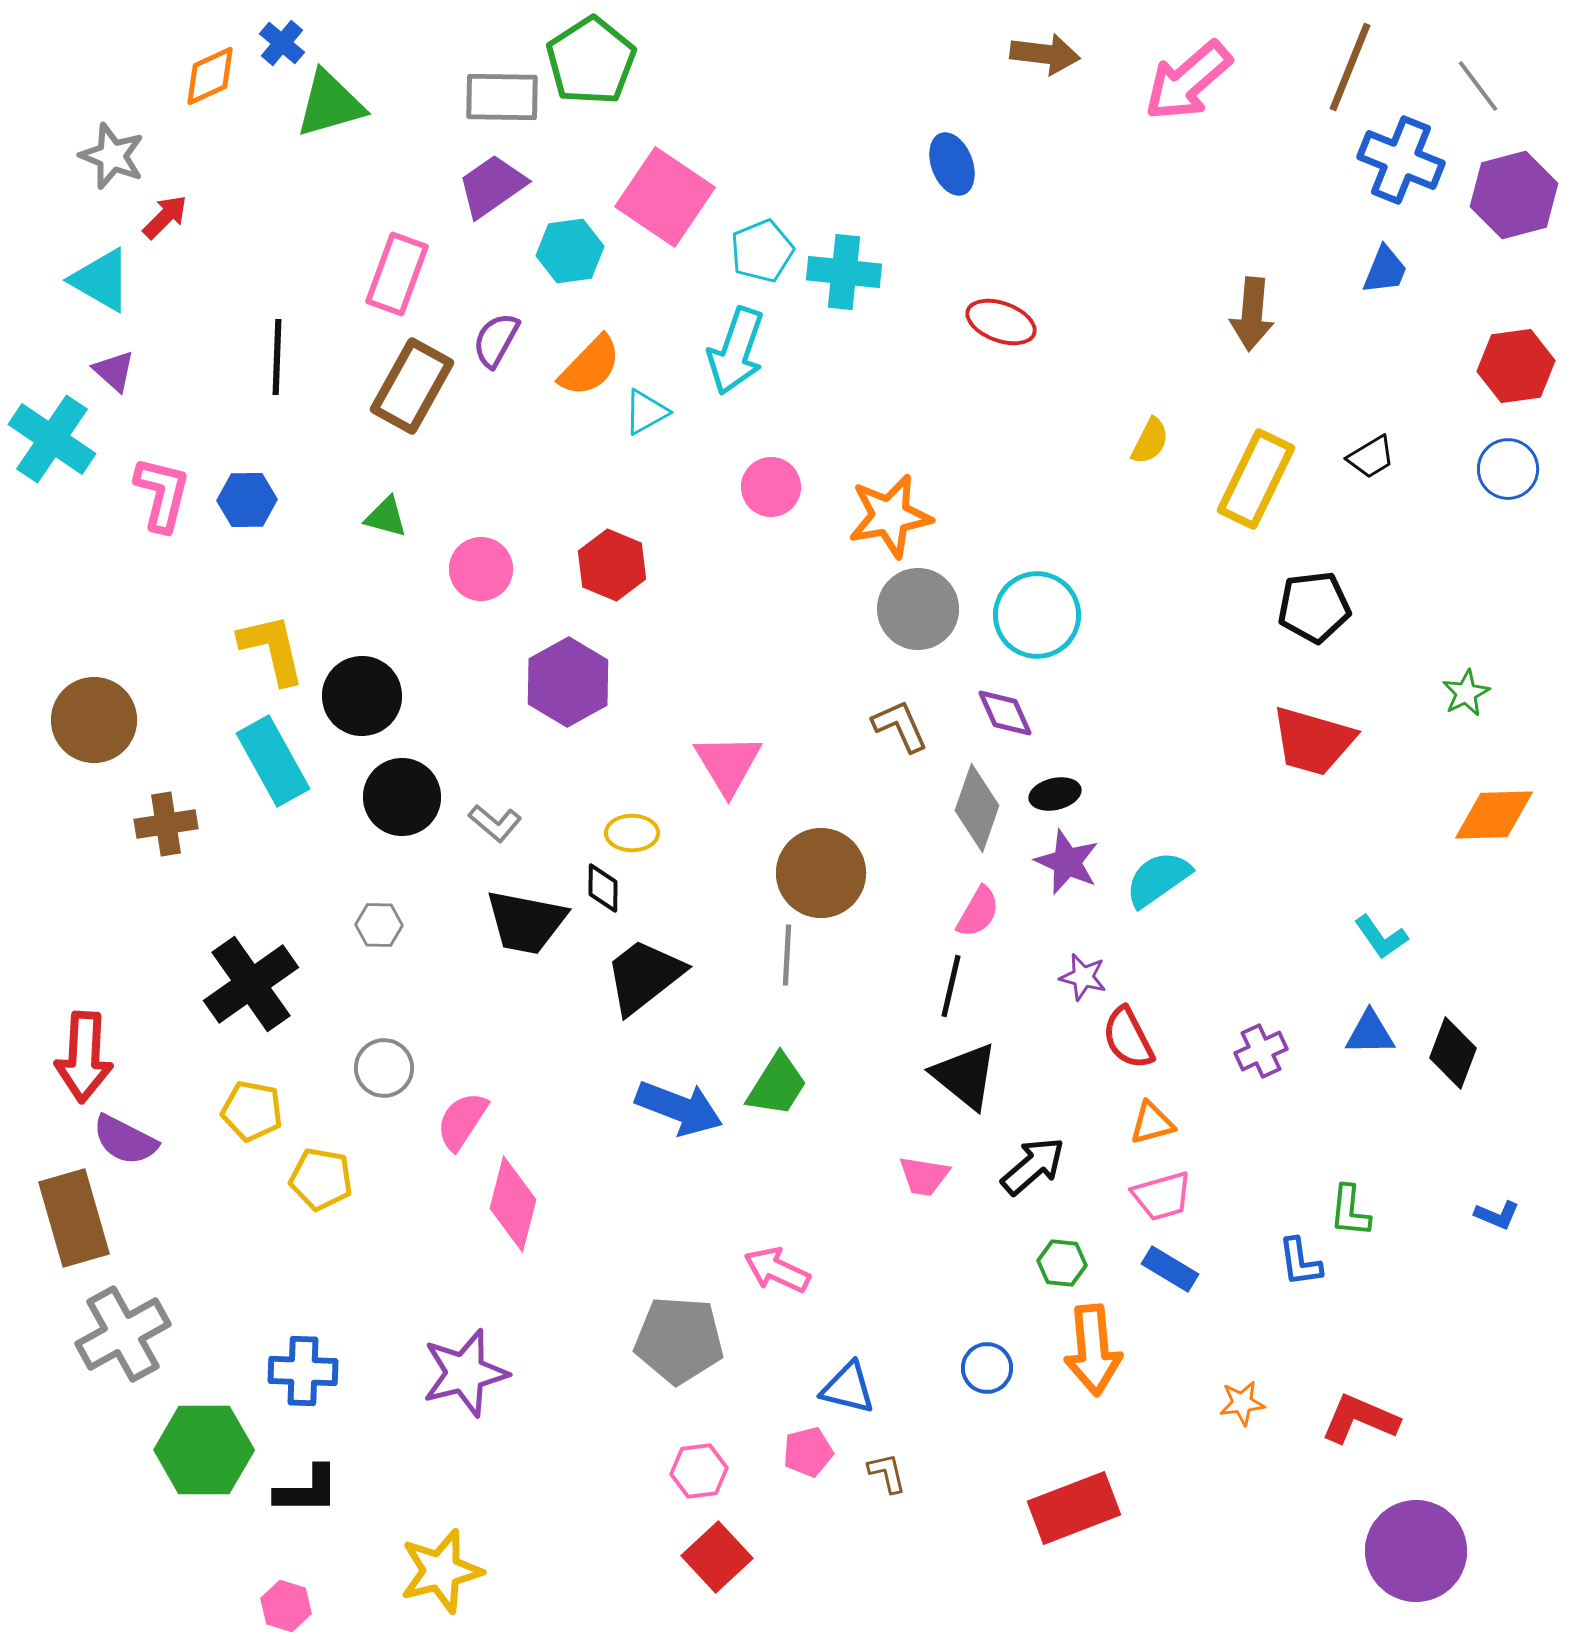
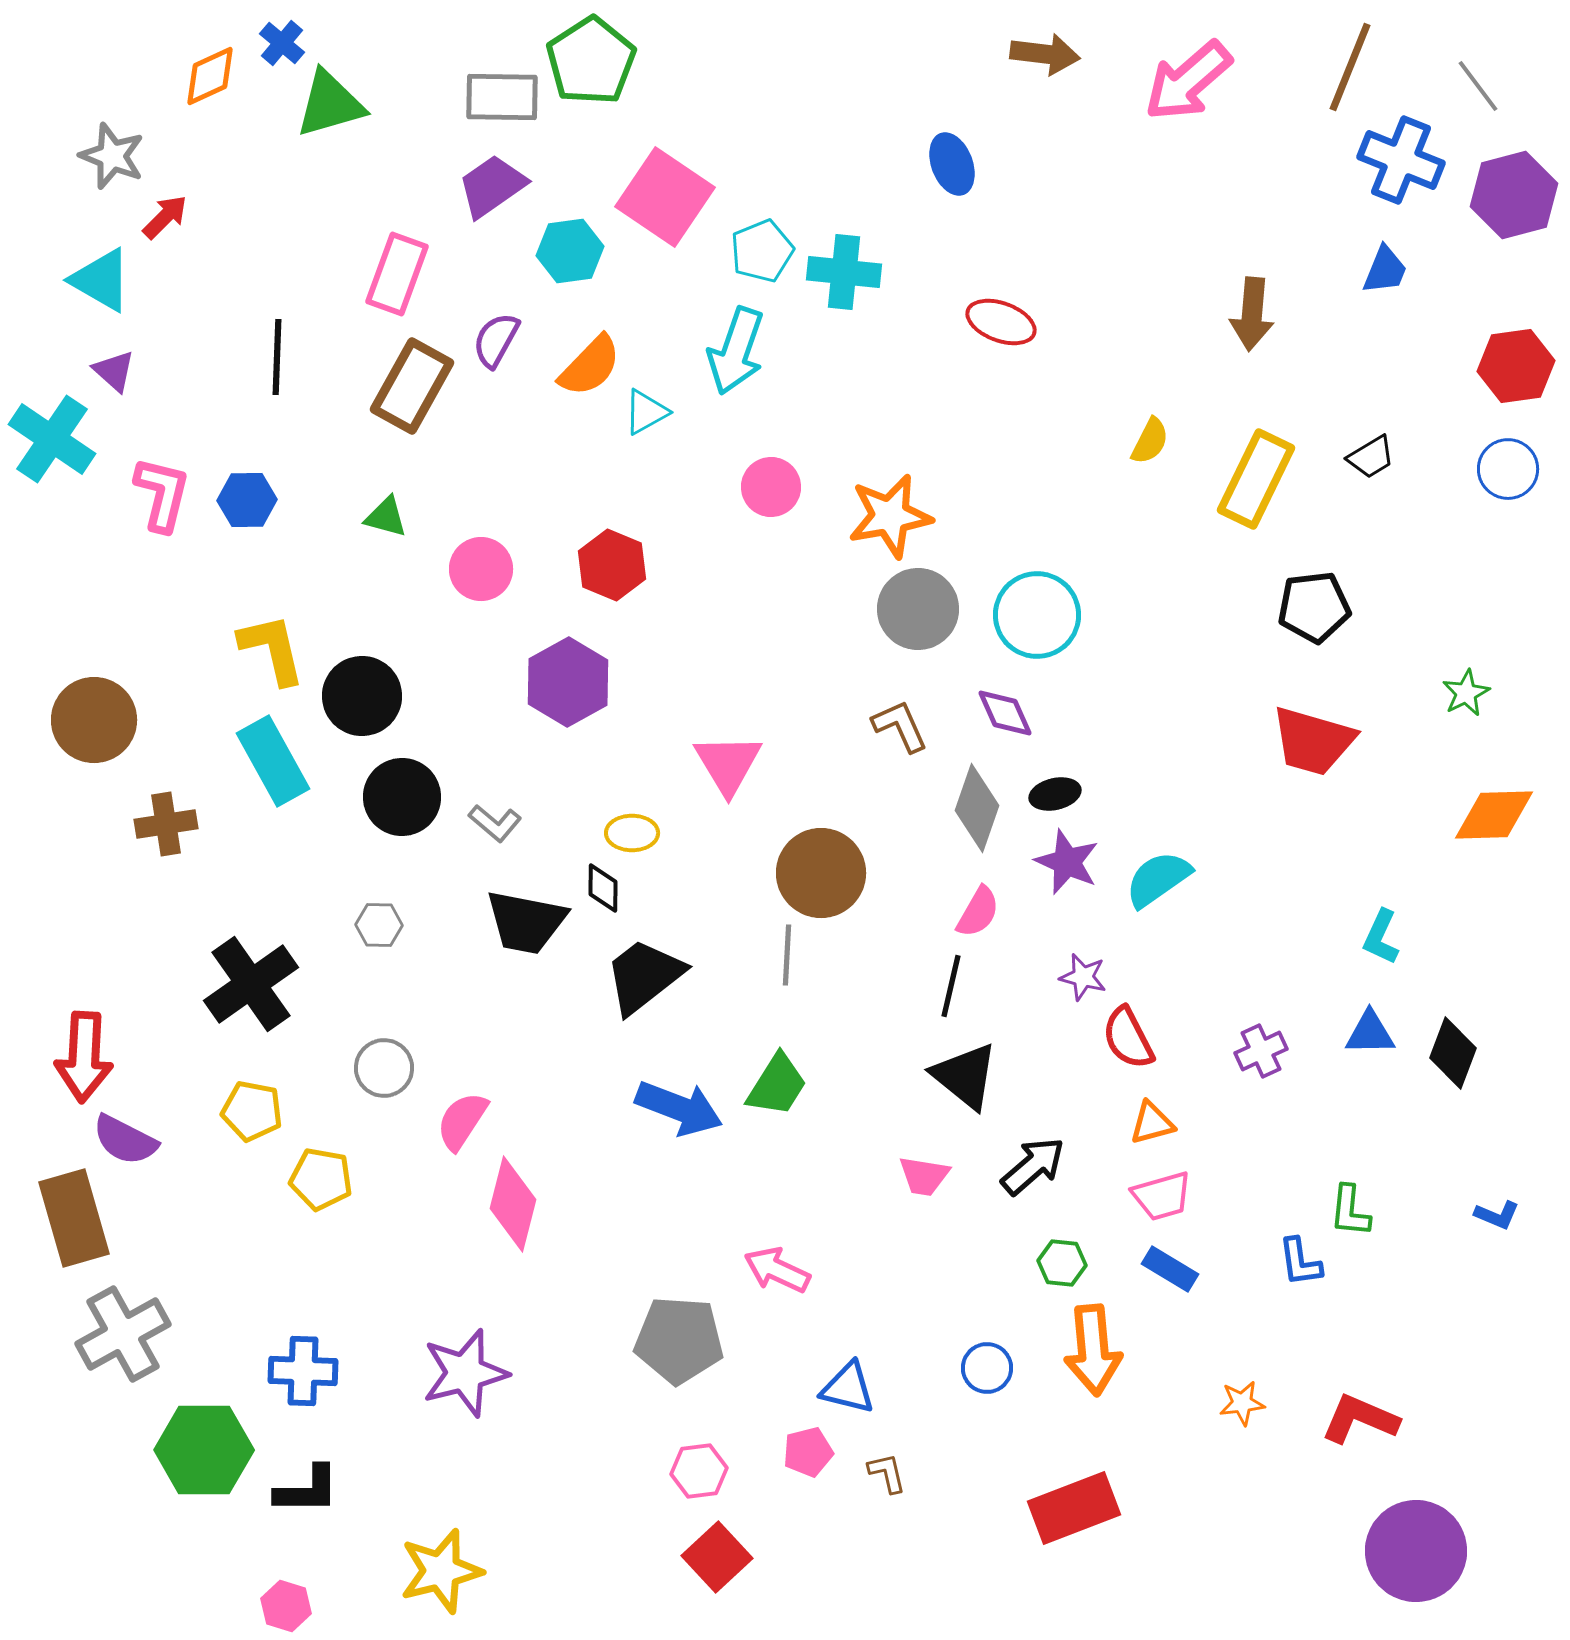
cyan L-shape at (1381, 937): rotated 60 degrees clockwise
